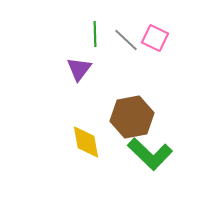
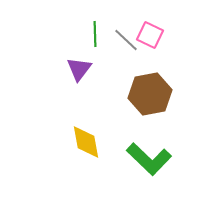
pink square: moved 5 px left, 3 px up
brown hexagon: moved 18 px right, 23 px up
green L-shape: moved 1 px left, 5 px down
